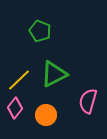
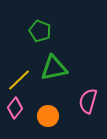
green triangle: moved 6 px up; rotated 16 degrees clockwise
orange circle: moved 2 px right, 1 px down
